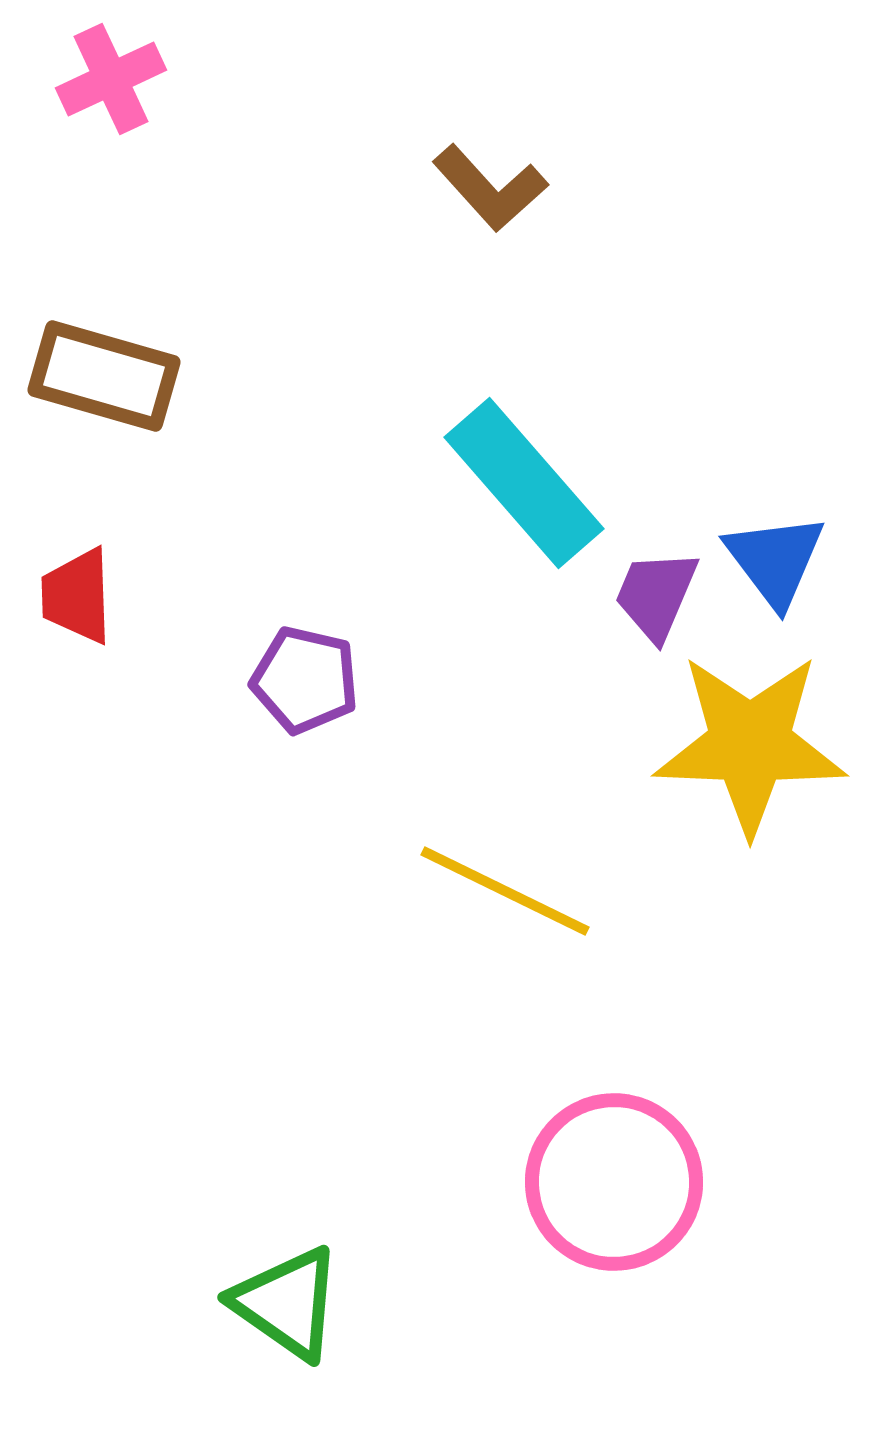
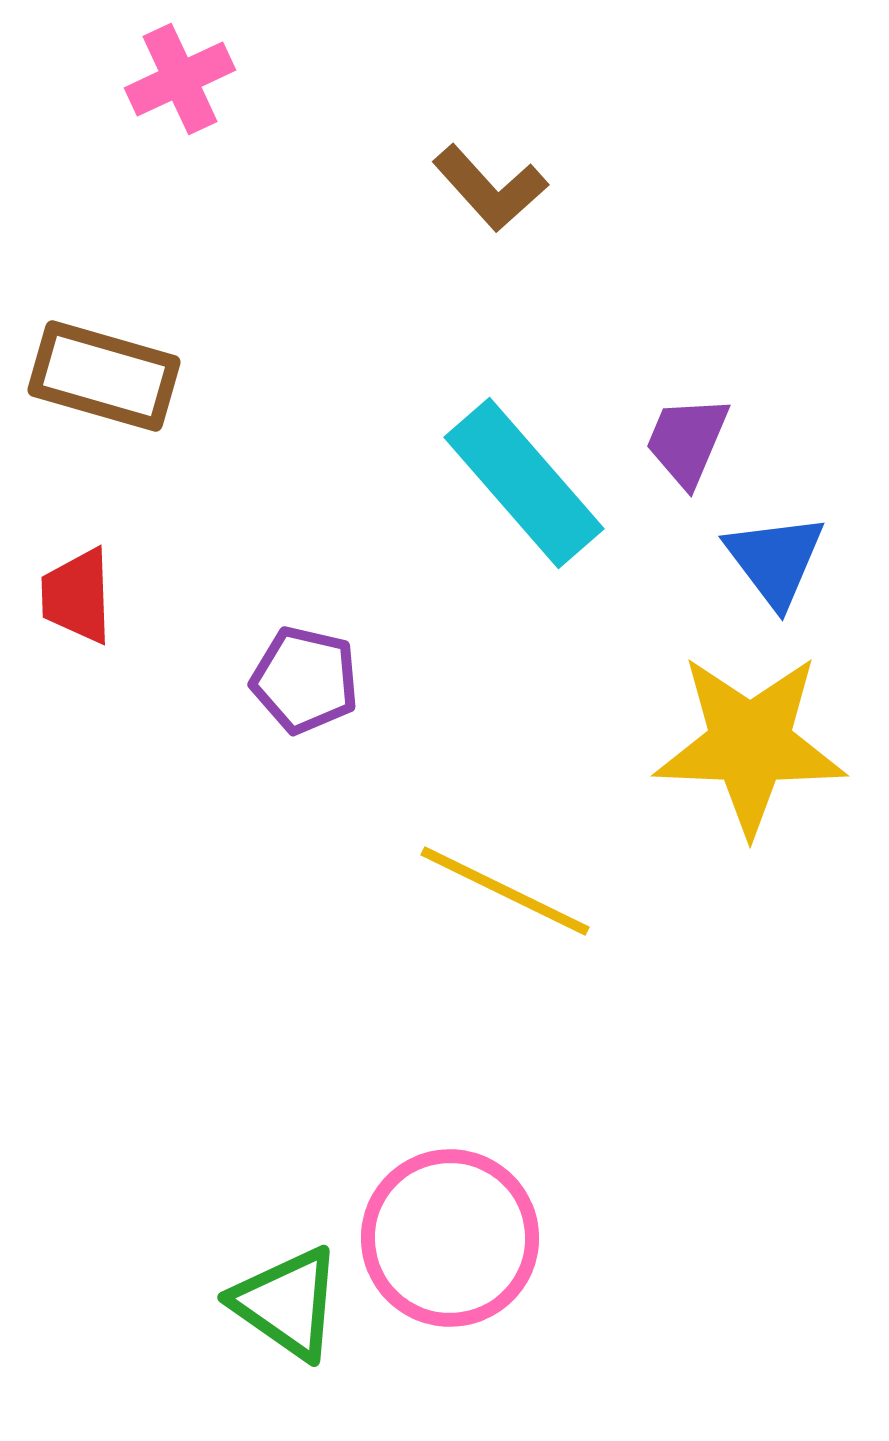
pink cross: moved 69 px right
purple trapezoid: moved 31 px right, 154 px up
pink circle: moved 164 px left, 56 px down
